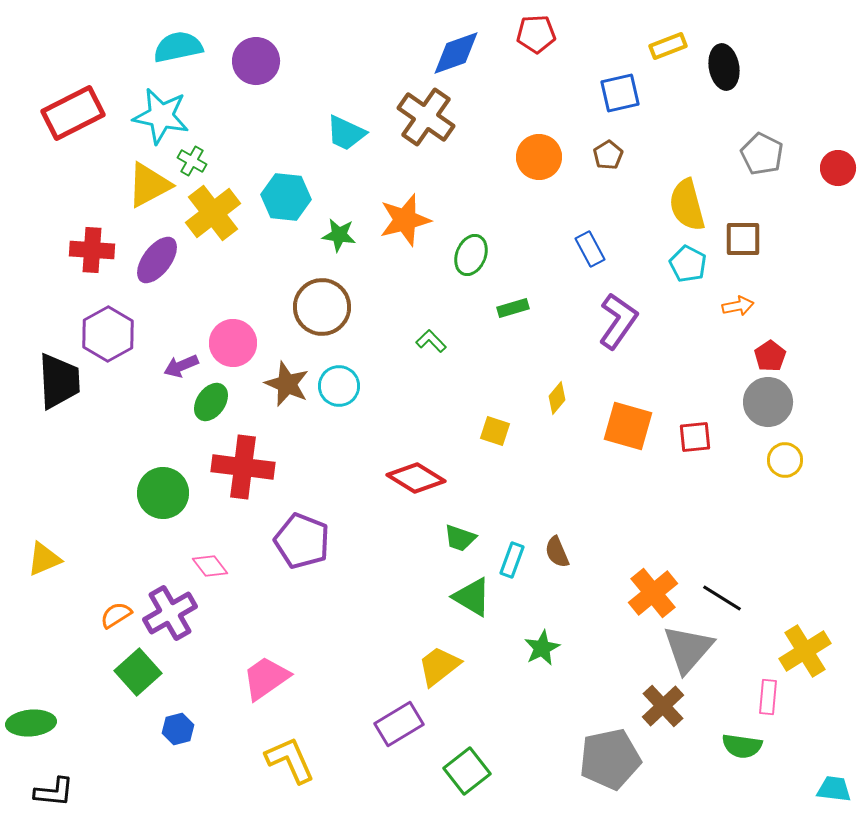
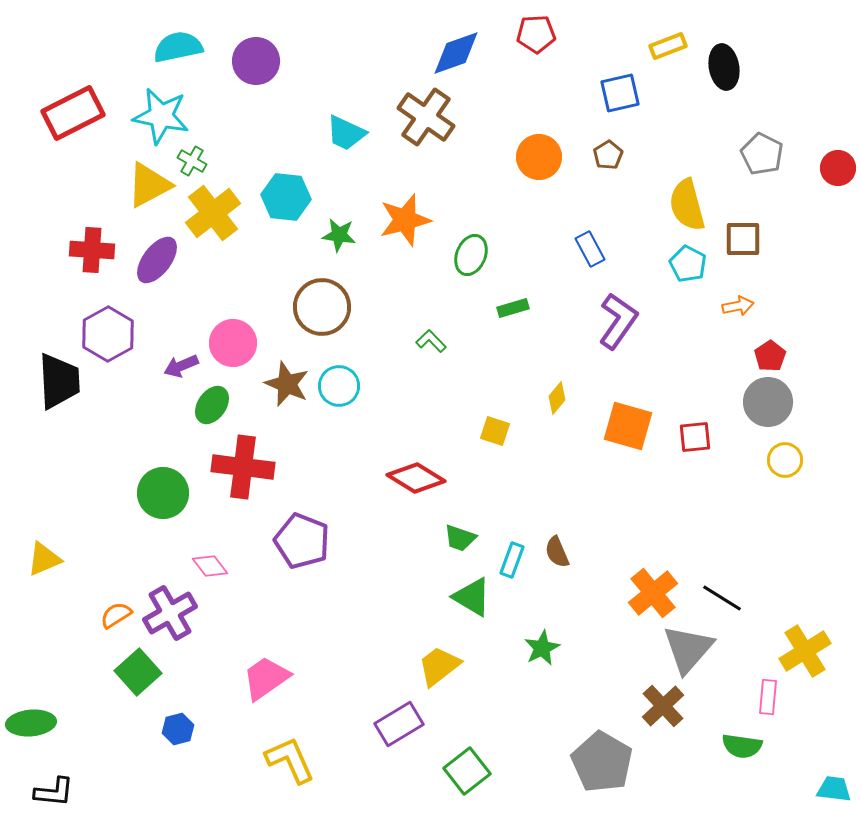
green ellipse at (211, 402): moved 1 px right, 3 px down
gray pentagon at (610, 759): moved 8 px left, 3 px down; rotated 30 degrees counterclockwise
